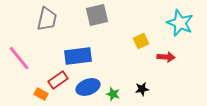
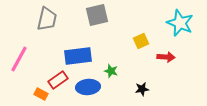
pink line: moved 1 px down; rotated 68 degrees clockwise
blue ellipse: rotated 15 degrees clockwise
green star: moved 2 px left, 23 px up
